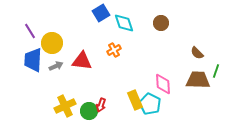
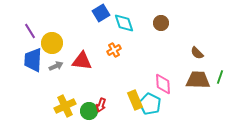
green line: moved 4 px right, 6 px down
